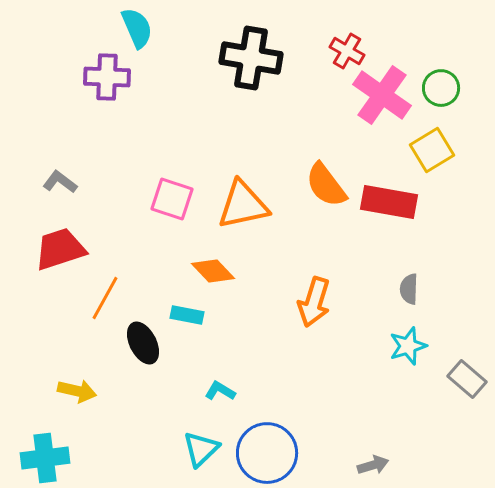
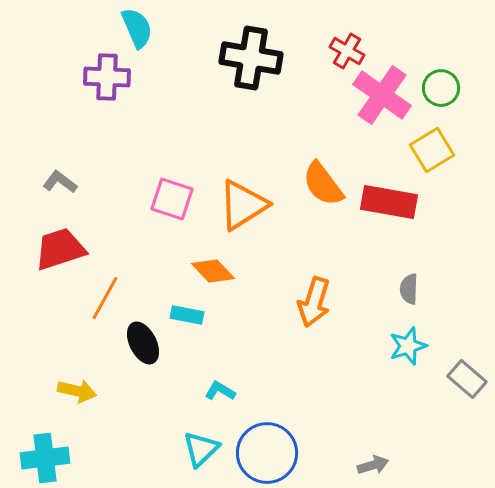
orange semicircle: moved 3 px left, 1 px up
orange triangle: rotated 20 degrees counterclockwise
